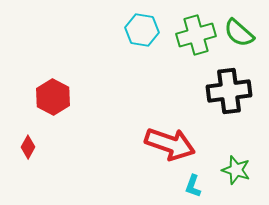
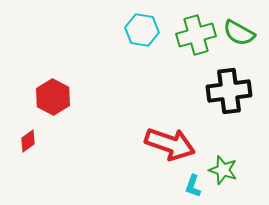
green semicircle: rotated 12 degrees counterclockwise
red diamond: moved 6 px up; rotated 25 degrees clockwise
green star: moved 13 px left
